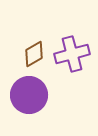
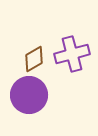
brown diamond: moved 5 px down
